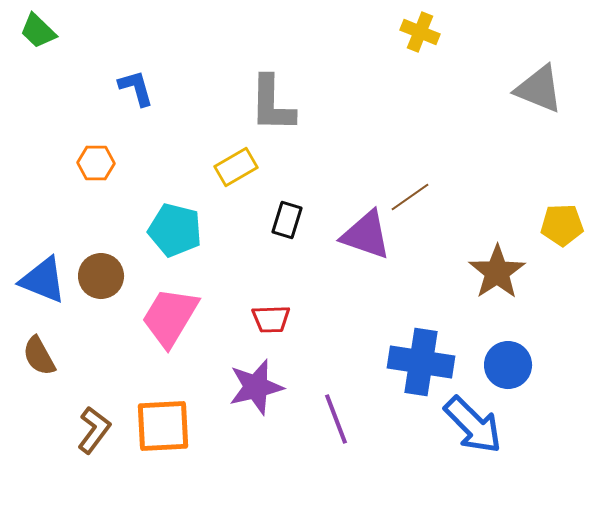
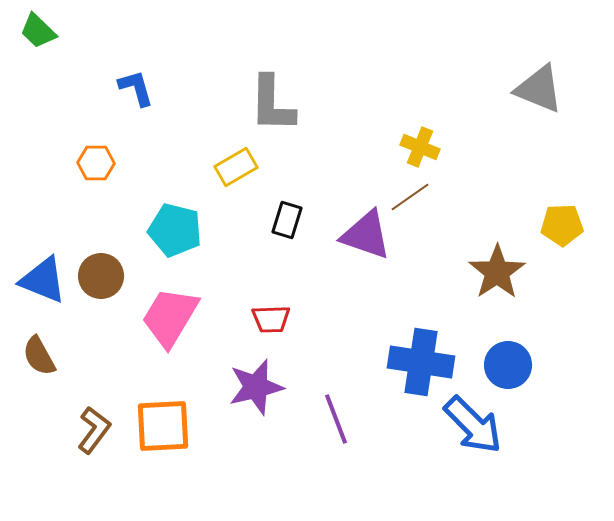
yellow cross: moved 115 px down
